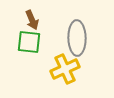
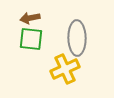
brown arrow: moved 2 px left, 2 px up; rotated 102 degrees clockwise
green square: moved 2 px right, 3 px up
